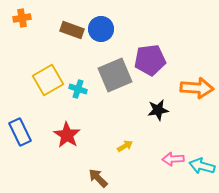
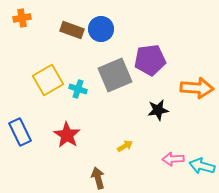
brown arrow: rotated 30 degrees clockwise
